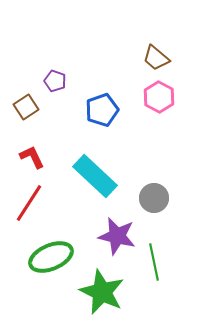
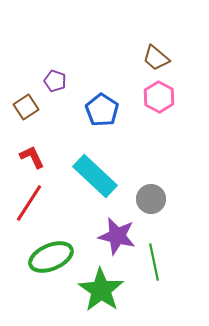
blue pentagon: rotated 20 degrees counterclockwise
gray circle: moved 3 px left, 1 px down
green star: moved 1 px left, 2 px up; rotated 9 degrees clockwise
